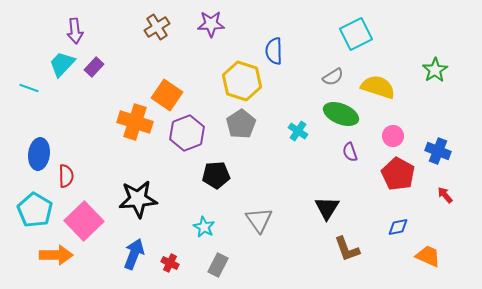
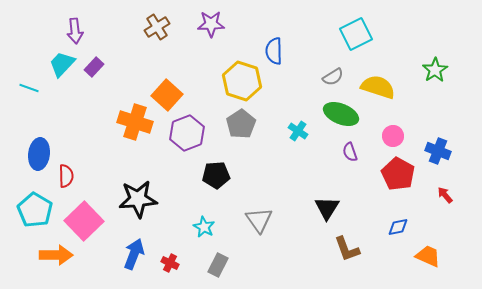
orange square: rotated 8 degrees clockwise
